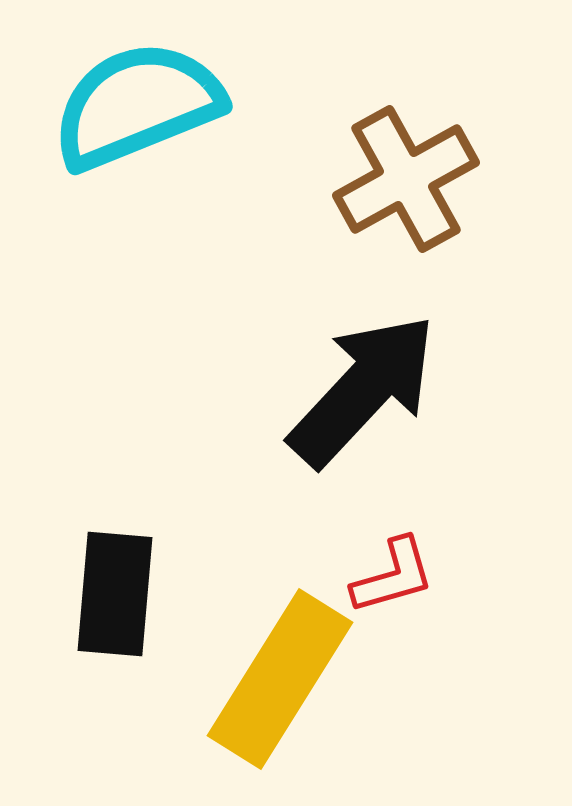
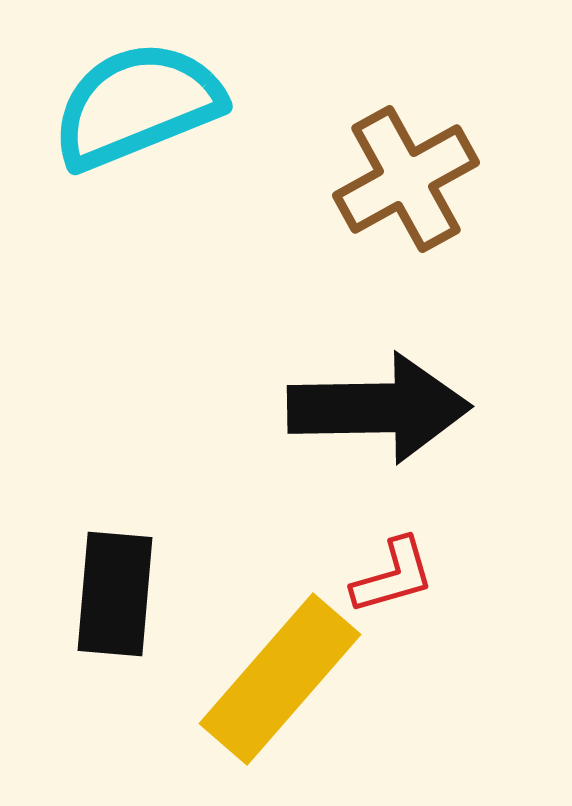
black arrow: moved 16 px right, 18 px down; rotated 46 degrees clockwise
yellow rectangle: rotated 9 degrees clockwise
